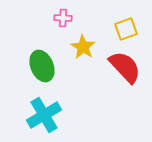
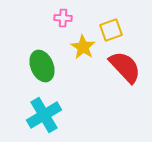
yellow square: moved 15 px left, 1 px down
